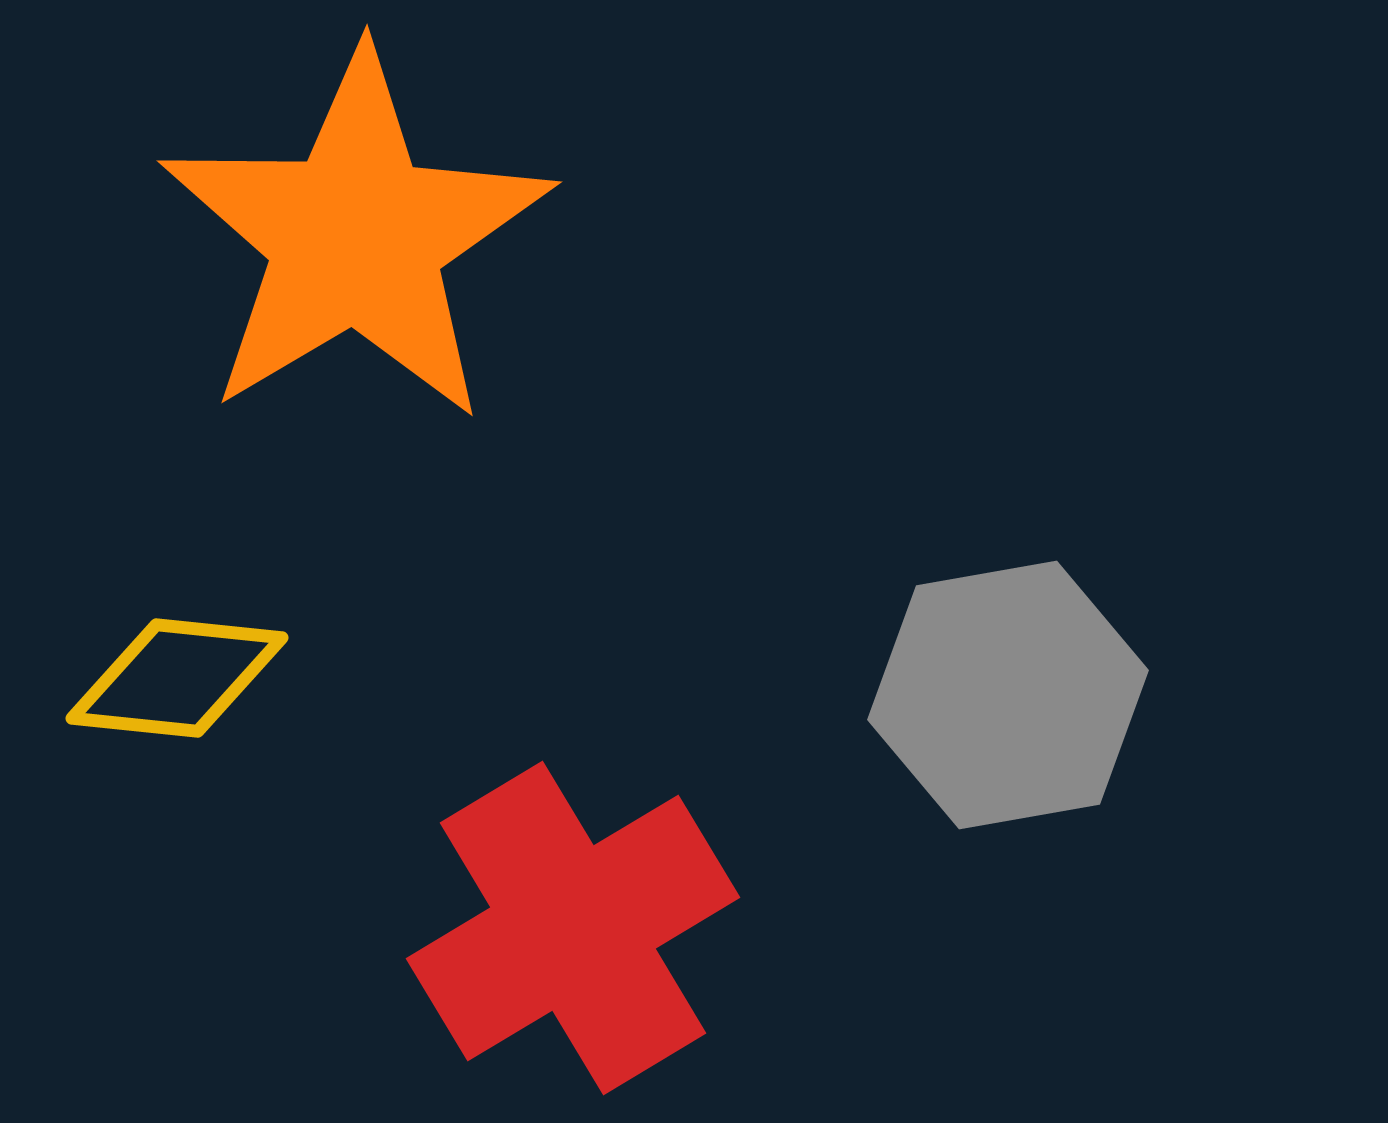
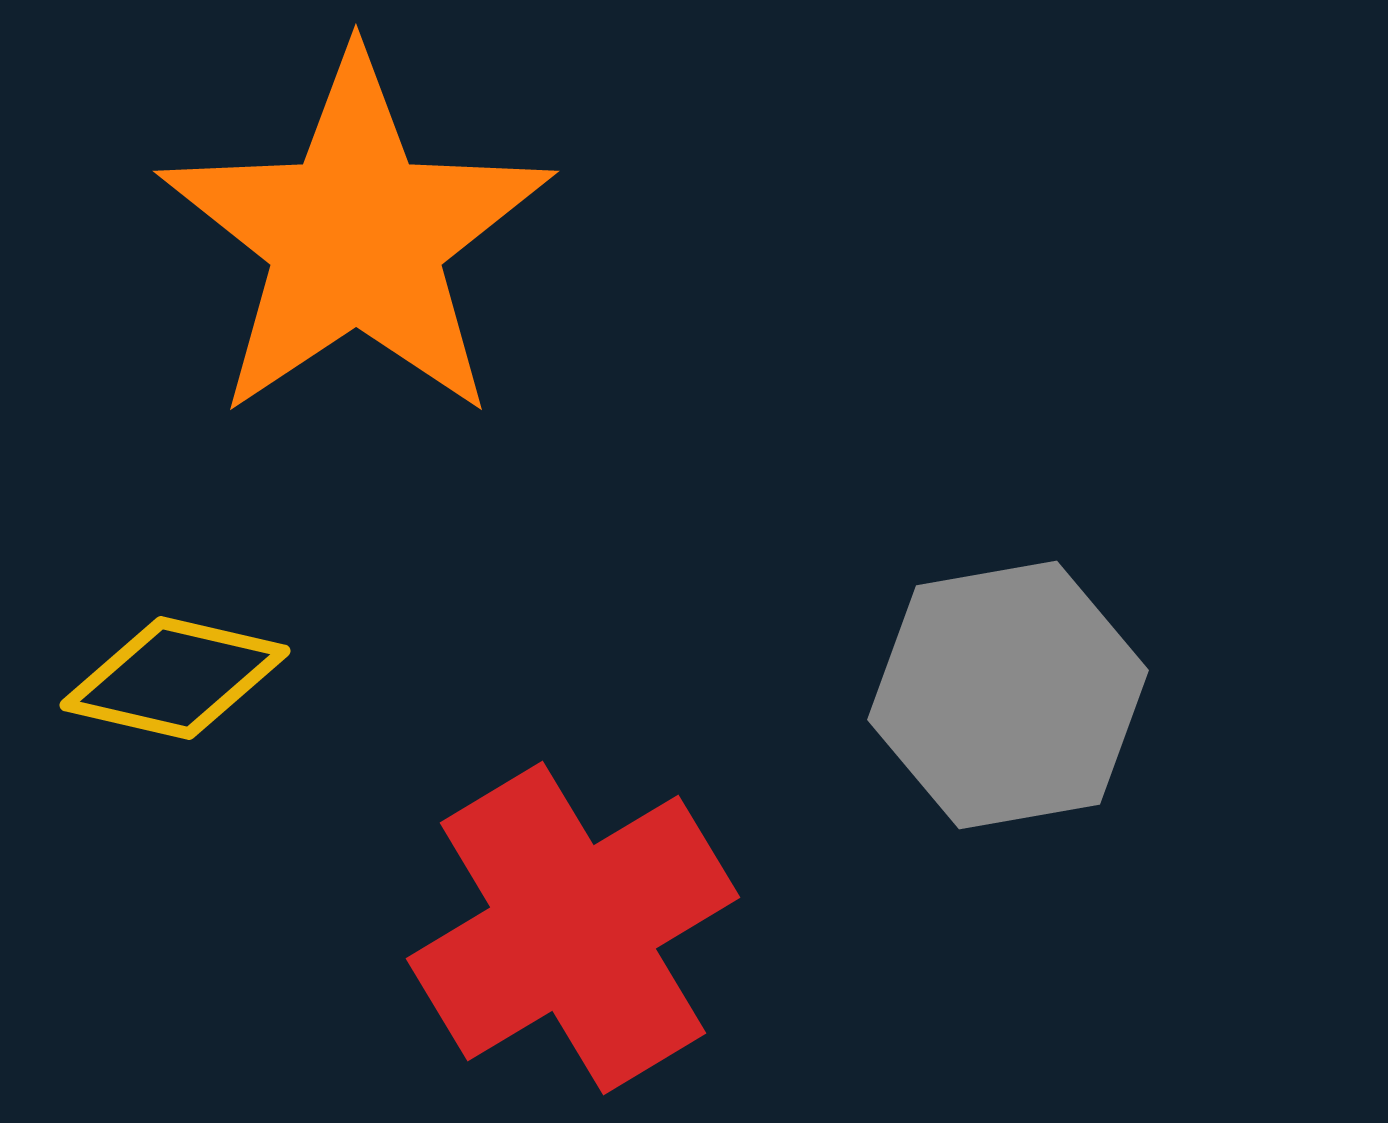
orange star: rotated 3 degrees counterclockwise
yellow diamond: moved 2 px left; rotated 7 degrees clockwise
